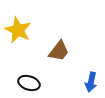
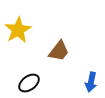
yellow star: rotated 16 degrees clockwise
black ellipse: rotated 55 degrees counterclockwise
